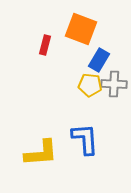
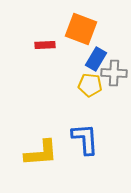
red rectangle: rotated 72 degrees clockwise
blue rectangle: moved 3 px left, 1 px up
gray cross: moved 11 px up
